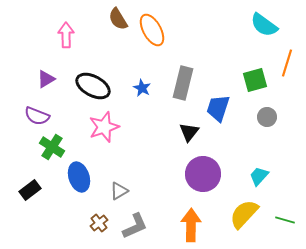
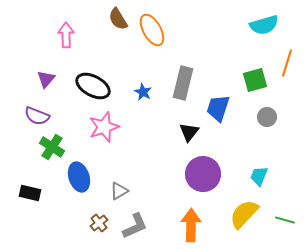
cyan semicircle: rotated 52 degrees counterclockwise
purple triangle: rotated 18 degrees counterclockwise
blue star: moved 1 px right, 4 px down
cyan trapezoid: rotated 20 degrees counterclockwise
black rectangle: moved 3 px down; rotated 50 degrees clockwise
